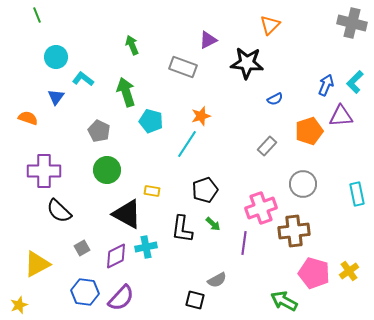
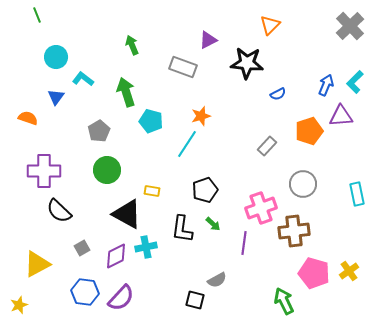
gray cross at (352, 23): moved 2 px left, 3 px down; rotated 32 degrees clockwise
blue semicircle at (275, 99): moved 3 px right, 5 px up
gray pentagon at (99, 131): rotated 15 degrees clockwise
green arrow at (284, 301): rotated 36 degrees clockwise
